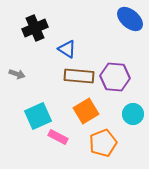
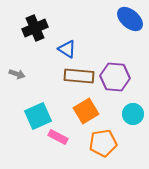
orange pentagon: rotated 12 degrees clockwise
